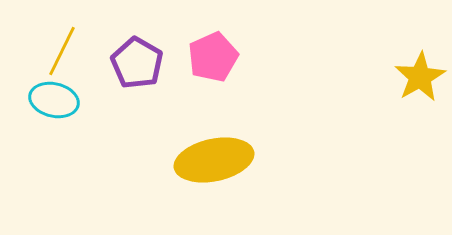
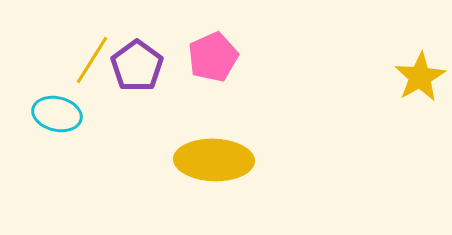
yellow line: moved 30 px right, 9 px down; rotated 6 degrees clockwise
purple pentagon: moved 3 px down; rotated 6 degrees clockwise
cyan ellipse: moved 3 px right, 14 px down
yellow ellipse: rotated 14 degrees clockwise
